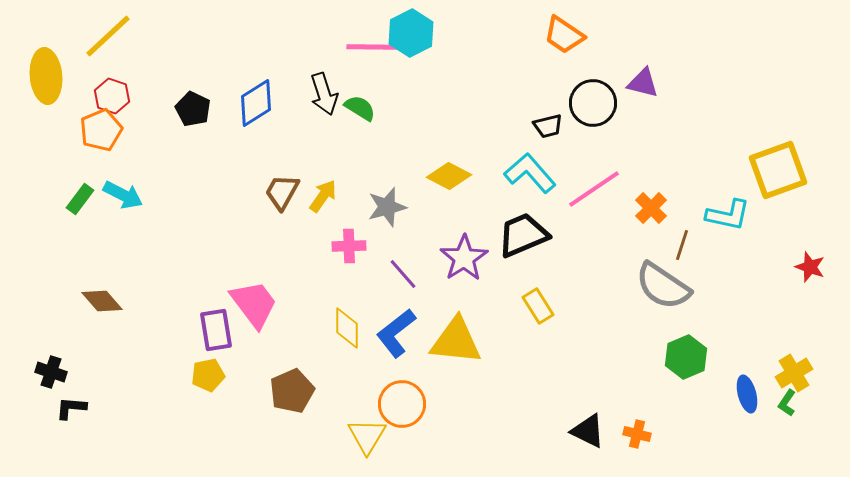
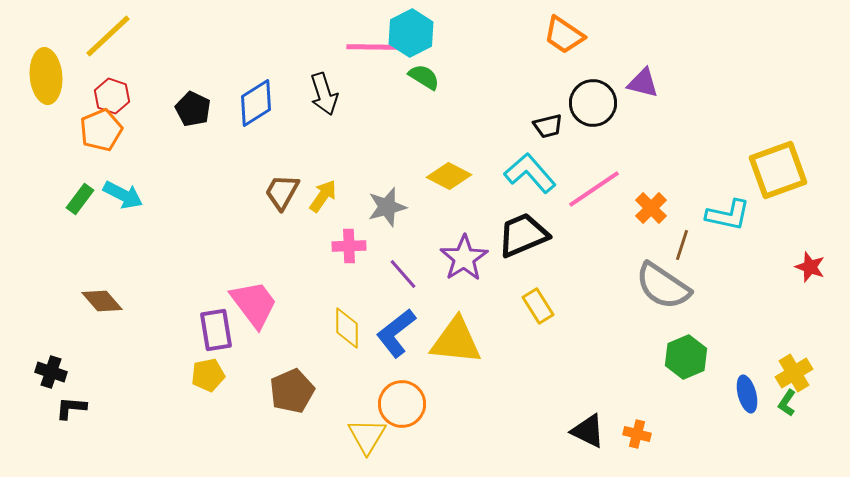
green semicircle at (360, 108): moved 64 px right, 31 px up
